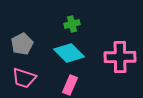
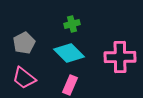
gray pentagon: moved 2 px right, 1 px up
pink trapezoid: rotated 20 degrees clockwise
